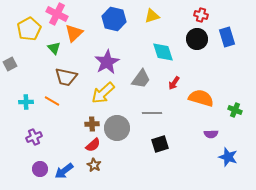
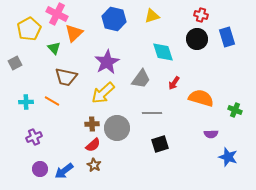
gray square: moved 5 px right, 1 px up
